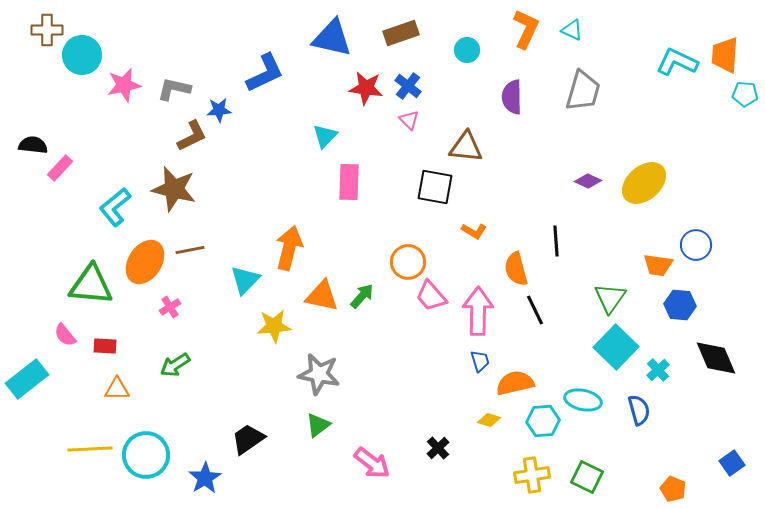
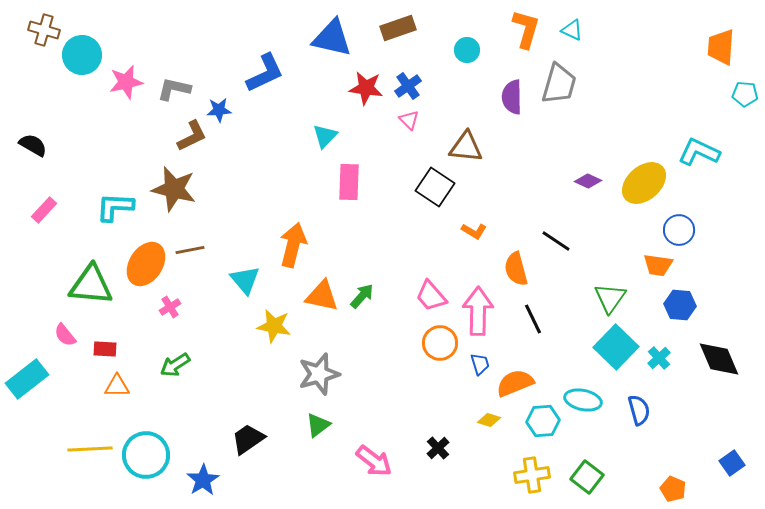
orange L-shape at (526, 29): rotated 9 degrees counterclockwise
brown cross at (47, 30): moved 3 px left; rotated 16 degrees clockwise
brown rectangle at (401, 33): moved 3 px left, 5 px up
orange trapezoid at (725, 55): moved 4 px left, 8 px up
cyan L-shape at (677, 62): moved 22 px right, 90 px down
pink star at (124, 85): moved 2 px right, 3 px up
blue cross at (408, 86): rotated 16 degrees clockwise
gray trapezoid at (583, 91): moved 24 px left, 7 px up
black semicircle at (33, 145): rotated 24 degrees clockwise
pink rectangle at (60, 168): moved 16 px left, 42 px down
black square at (435, 187): rotated 24 degrees clockwise
cyan L-shape at (115, 207): rotated 42 degrees clockwise
black line at (556, 241): rotated 52 degrees counterclockwise
blue circle at (696, 245): moved 17 px left, 15 px up
orange arrow at (289, 248): moved 4 px right, 3 px up
orange ellipse at (145, 262): moved 1 px right, 2 px down
orange circle at (408, 262): moved 32 px right, 81 px down
cyan triangle at (245, 280): rotated 24 degrees counterclockwise
black line at (535, 310): moved 2 px left, 9 px down
yellow star at (274, 326): rotated 16 degrees clockwise
red rectangle at (105, 346): moved 3 px down
black diamond at (716, 358): moved 3 px right, 1 px down
blue trapezoid at (480, 361): moved 3 px down
cyan cross at (658, 370): moved 1 px right, 12 px up
gray star at (319, 374): rotated 27 degrees counterclockwise
orange semicircle at (515, 383): rotated 9 degrees counterclockwise
orange triangle at (117, 389): moved 3 px up
pink arrow at (372, 463): moved 2 px right, 2 px up
green square at (587, 477): rotated 12 degrees clockwise
blue star at (205, 478): moved 2 px left, 2 px down
